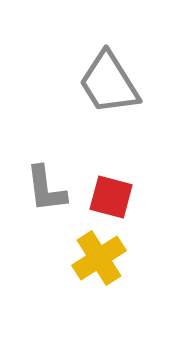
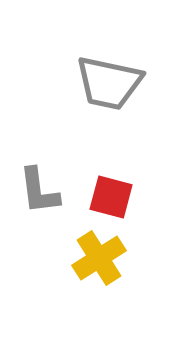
gray trapezoid: rotated 46 degrees counterclockwise
gray L-shape: moved 7 px left, 2 px down
